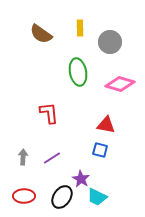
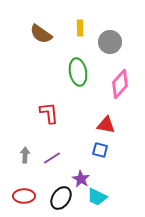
pink diamond: rotated 64 degrees counterclockwise
gray arrow: moved 2 px right, 2 px up
black ellipse: moved 1 px left, 1 px down
